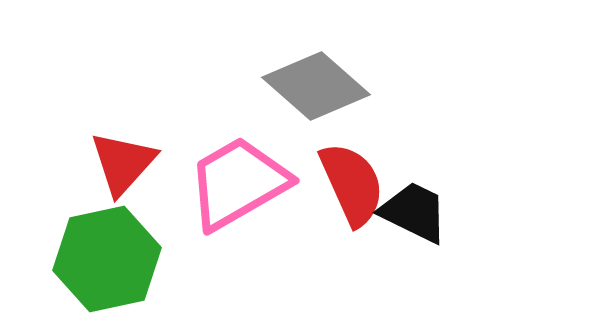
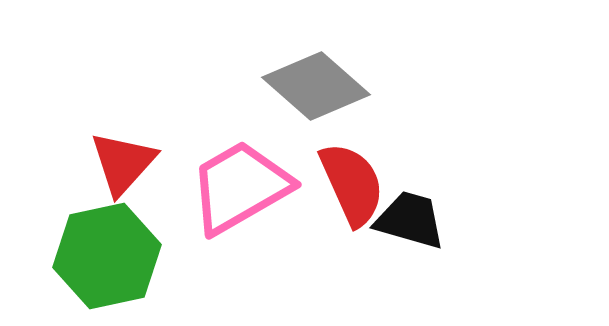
pink trapezoid: moved 2 px right, 4 px down
black trapezoid: moved 4 px left, 8 px down; rotated 10 degrees counterclockwise
green hexagon: moved 3 px up
